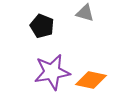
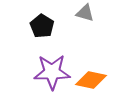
black pentagon: rotated 10 degrees clockwise
purple star: rotated 9 degrees clockwise
